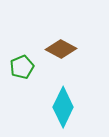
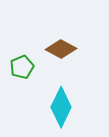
cyan diamond: moved 2 px left
